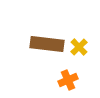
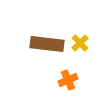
yellow cross: moved 1 px right, 4 px up
